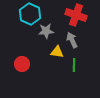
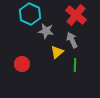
red cross: rotated 20 degrees clockwise
gray star: rotated 14 degrees clockwise
yellow triangle: rotated 48 degrees counterclockwise
green line: moved 1 px right
